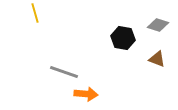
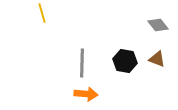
yellow line: moved 7 px right
gray diamond: rotated 35 degrees clockwise
black hexagon: moved 2 px right, 23 px down
gray line: moved 18 px right, 9 px up; rotated 72 degrees clockwise
